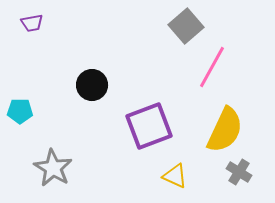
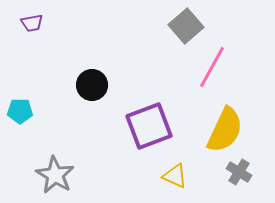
gray star: moved 2 px right, 7 px down
